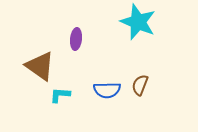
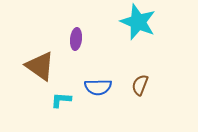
blue semicircle: moved 9 px left, 3 px up
cyan L-shape: moved 1 px right, 5 px down
